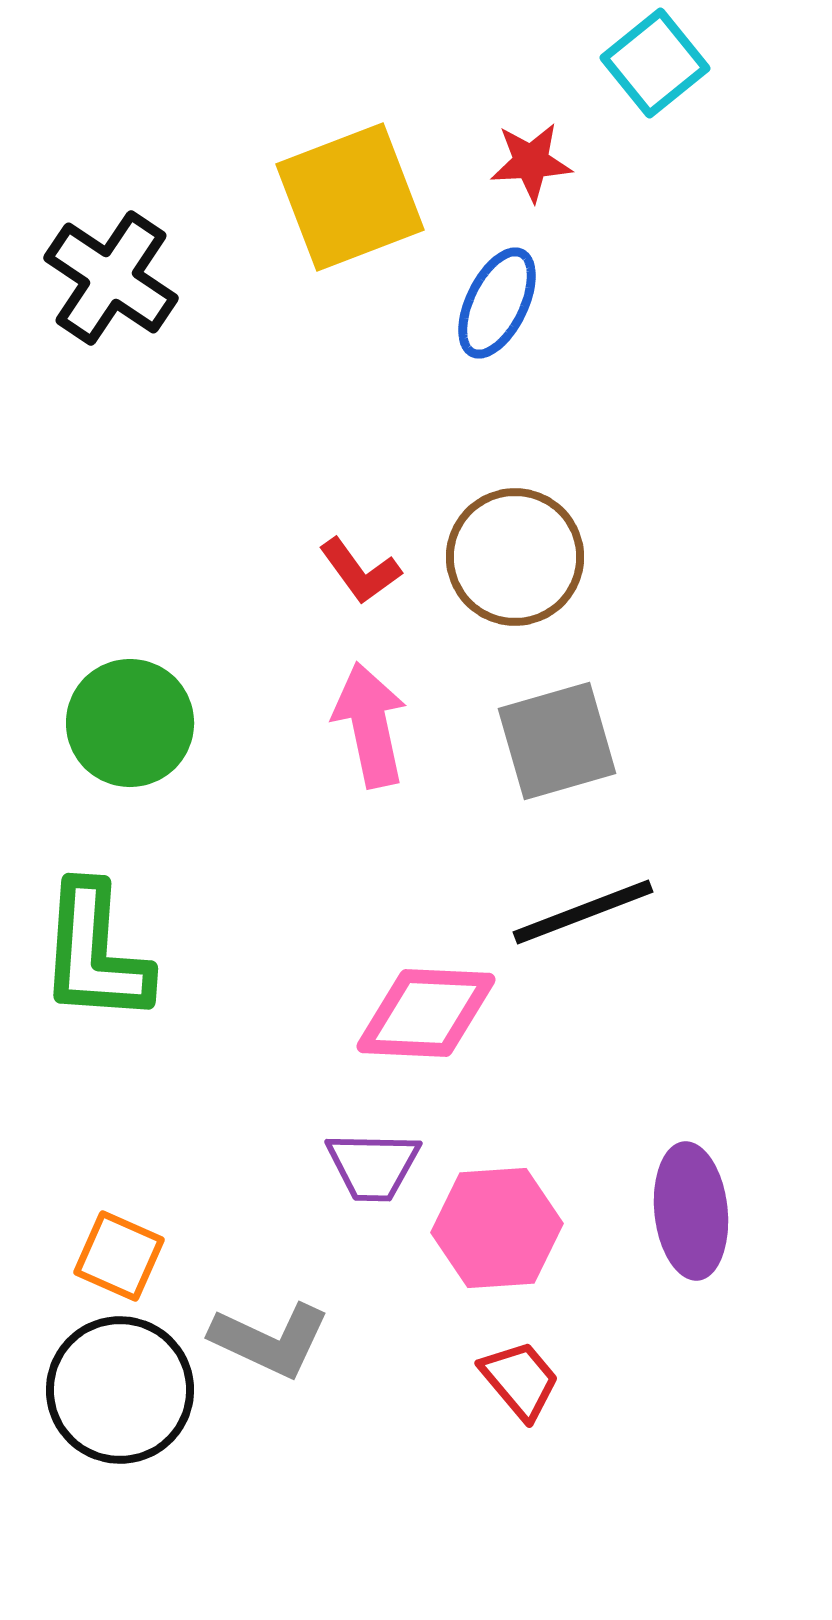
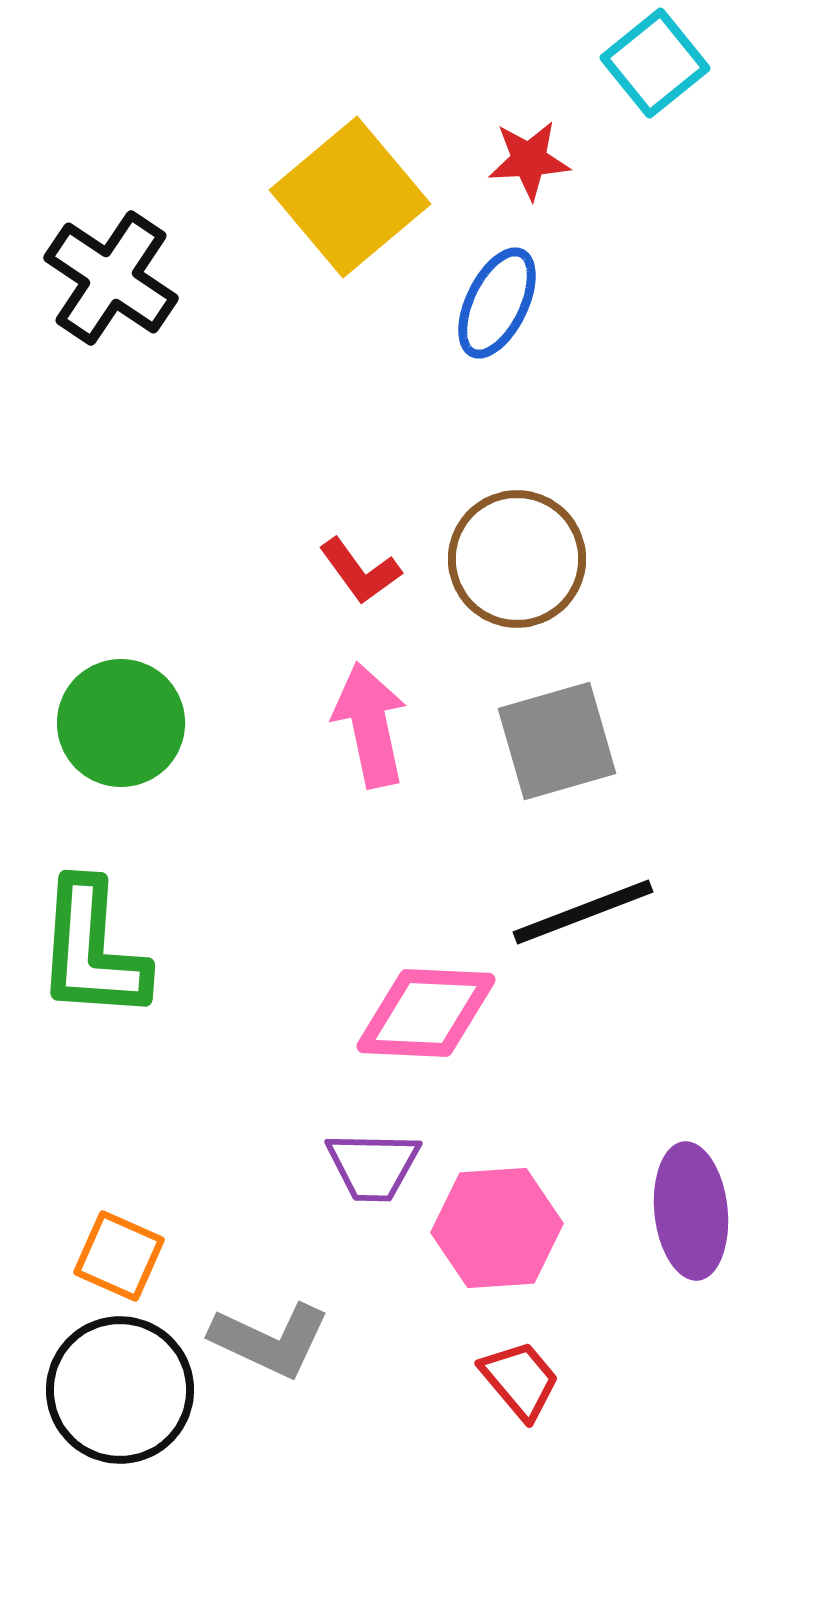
red star: moved 2 px left, 2 px up
yellow square: rotated 19 degrees counterclockwise
brown circle: moved 2 px right, 2 px down
green circle: moved 9 px left
green L-shape: moved 3 px left, 3 px up
